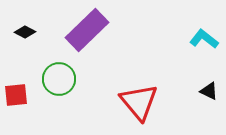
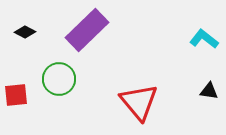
black triangle: rotated 18 degrees counterclockwise
